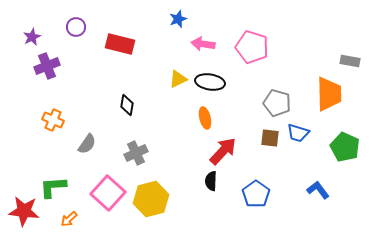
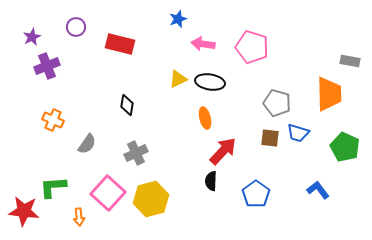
orange arrow: moved 10 px right, 2 px up; rotated 54 degrees counterclockwise
